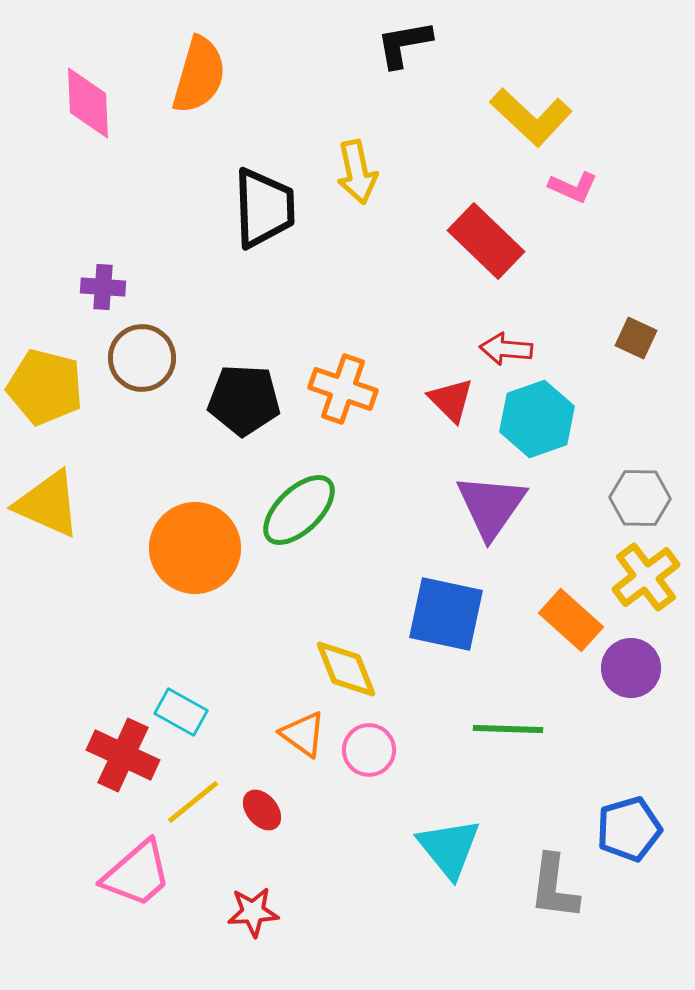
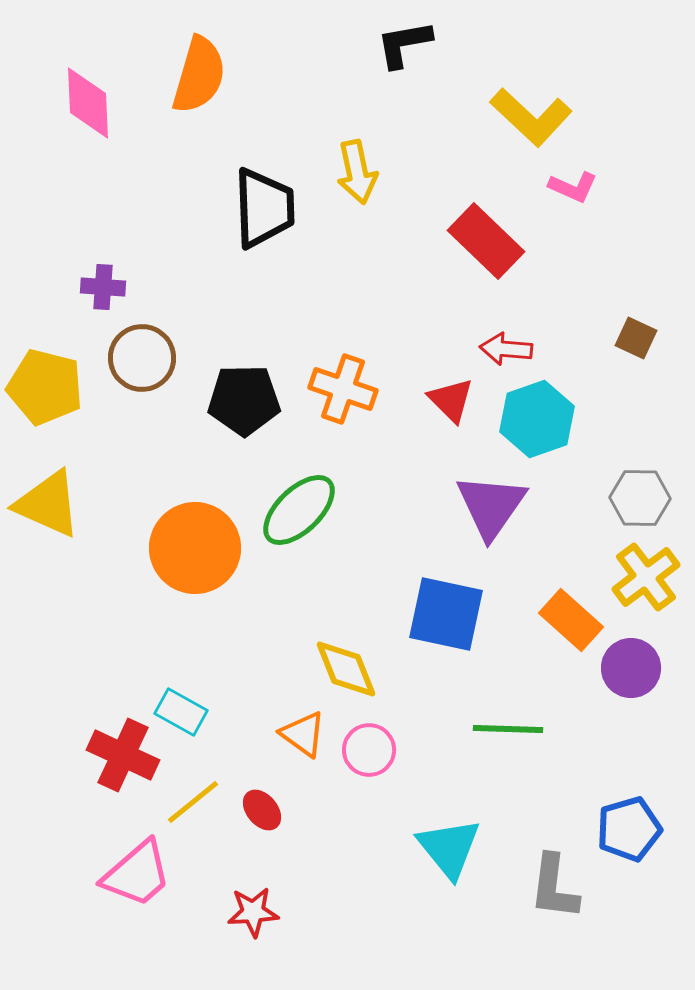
black pentagon: rotated 4 degrees counterclockwise
